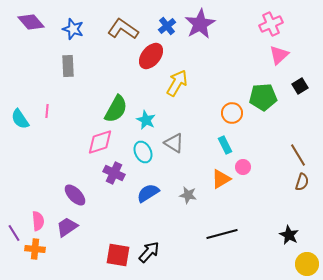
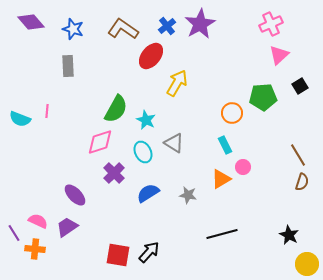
cyan semicircle: rotated 35 degrees counterclockwise
purple cross: rotated 20 degrees clockwise
pink semicircle: rotated 60 degrees counterclockwise
